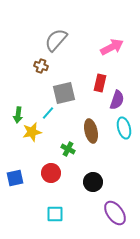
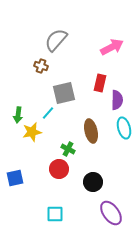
purple semicircle: rotated 18 degrees counterclockwise
red circle: moved 8 px right, 4 px up
purple ellipse: moved 4 px left
